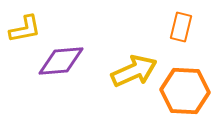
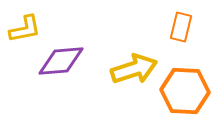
yellow arrow: moved 2 px up; rotated 6 degrees clockwise
